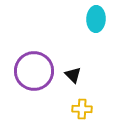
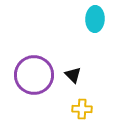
cyan ellipse: moved 1 px left
purple circle: moved 4 px down
